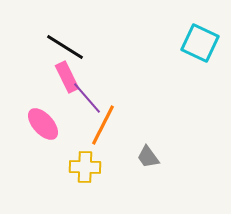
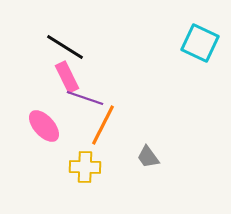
purple line: moved 2 px left; rotated 30 degrees counterclockwise
pink ellipse: moved 1 px right, 2 px down
